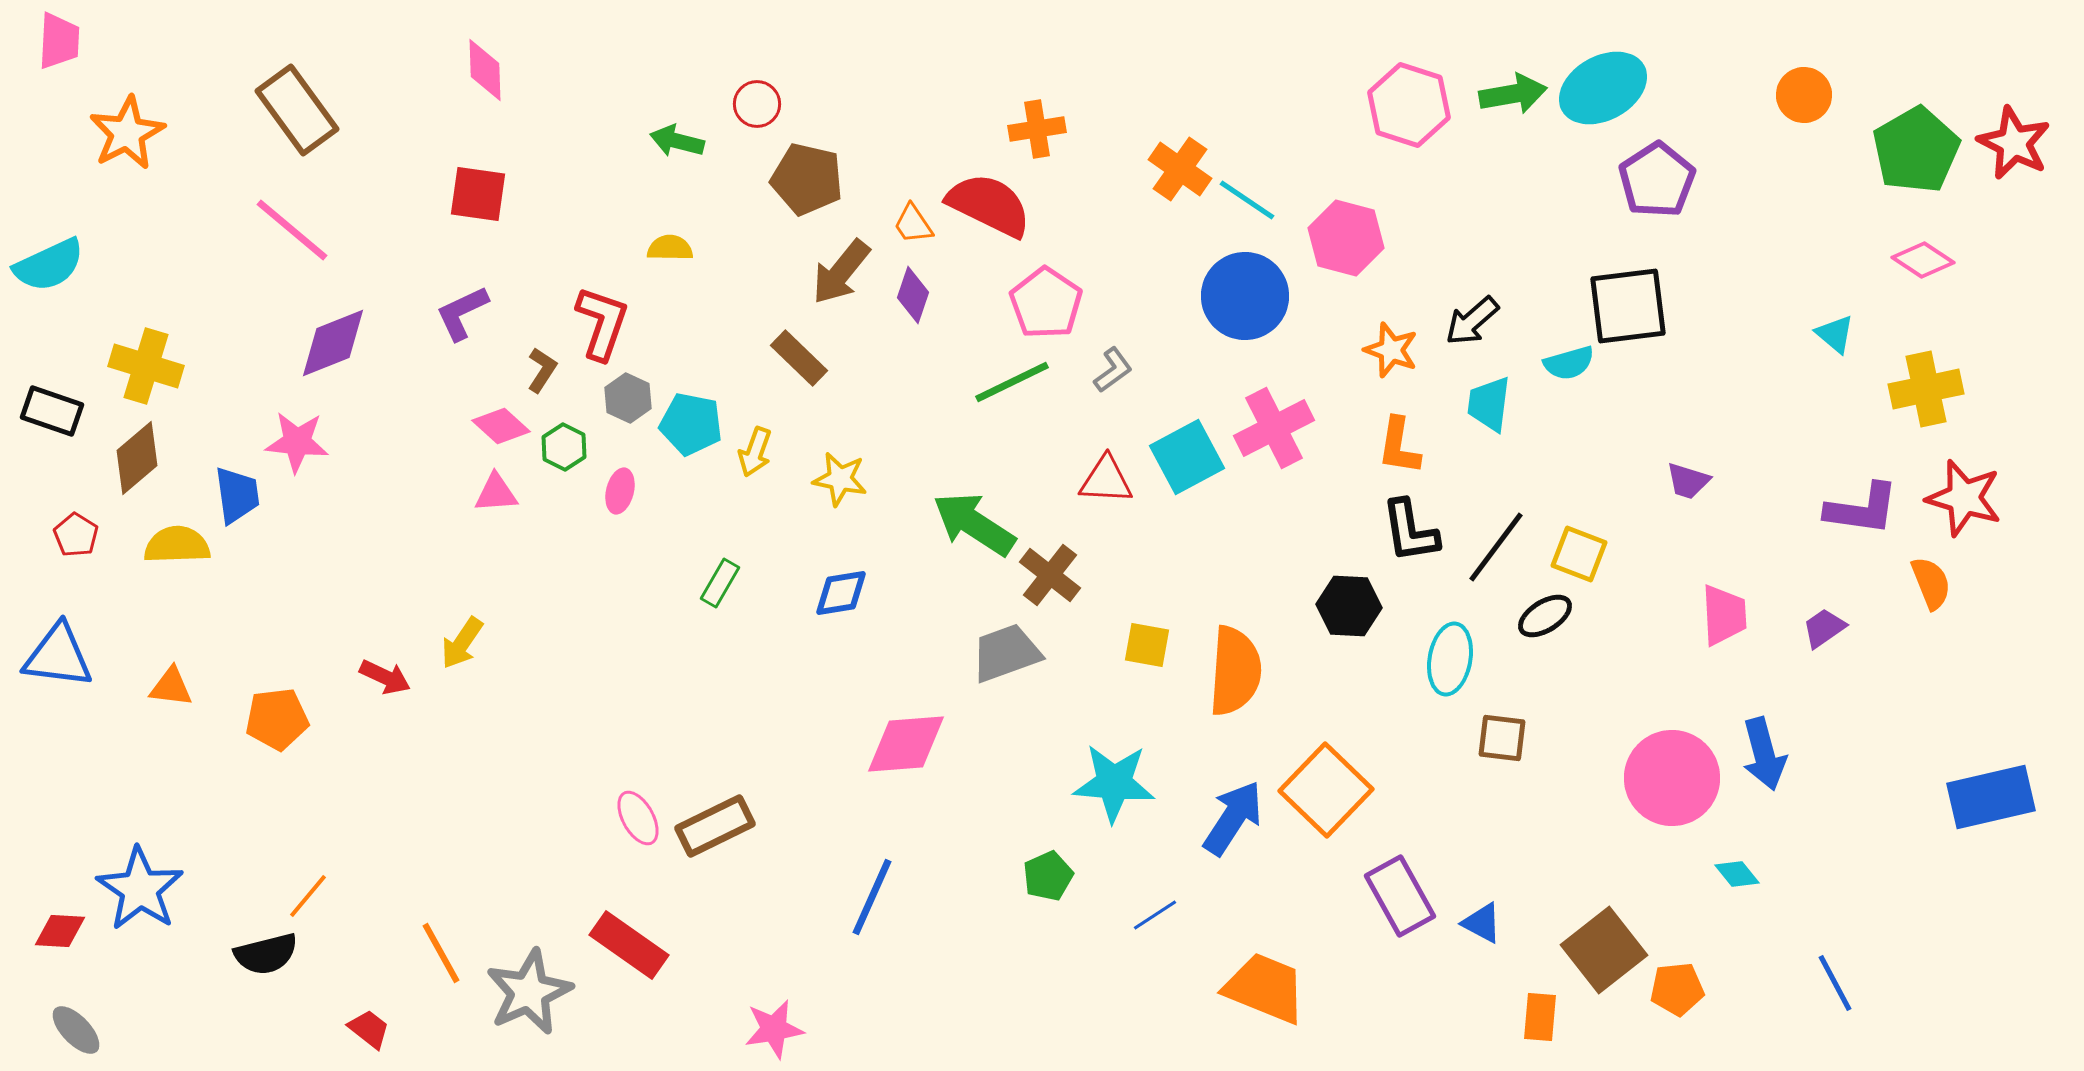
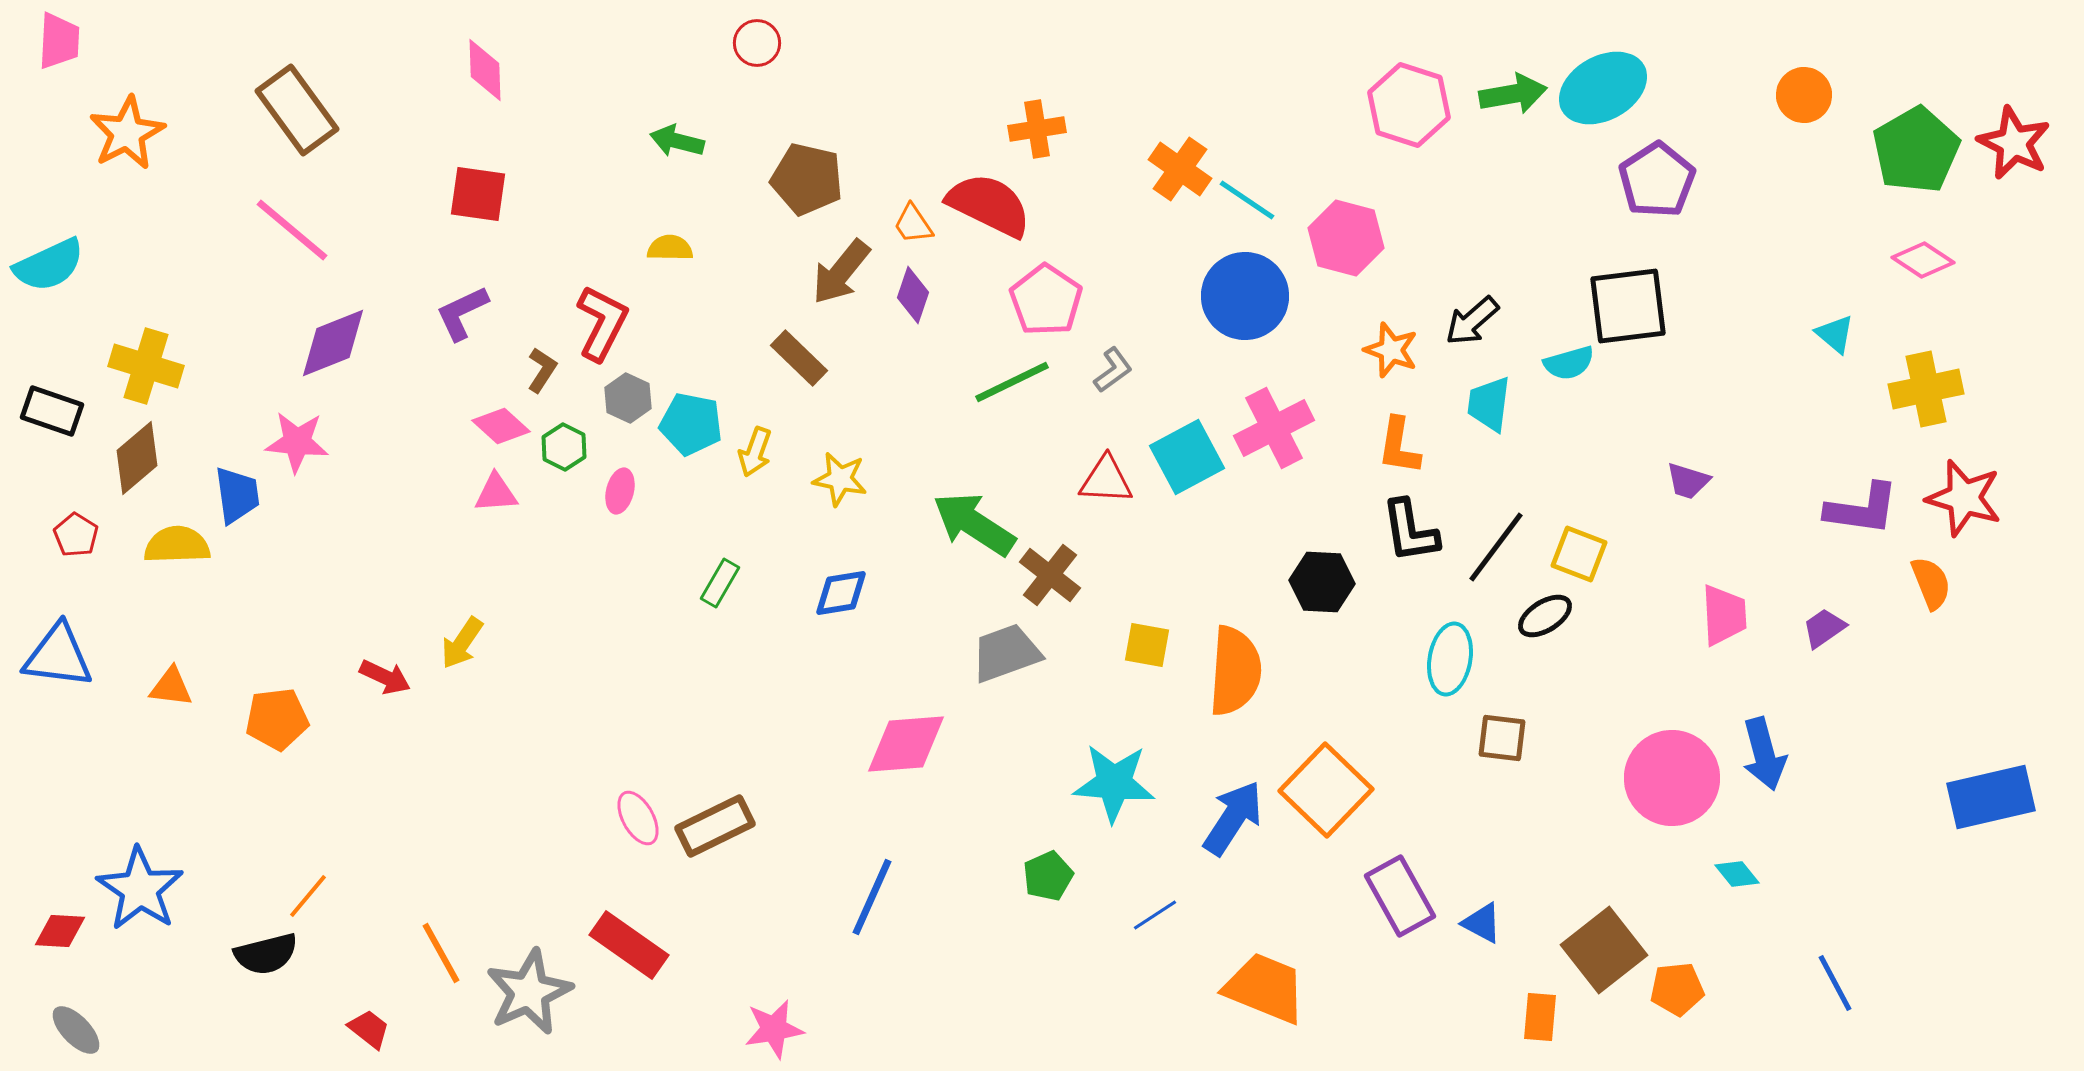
red circle at (757, 104): moved 61 px up
pink pentagon at (1046, 303): moved 3 px up
red L-shape at (602, 323): rotated 8 degrees clockwise
black hexagon at (1349, 606): moved 27 px left, 24 px up
